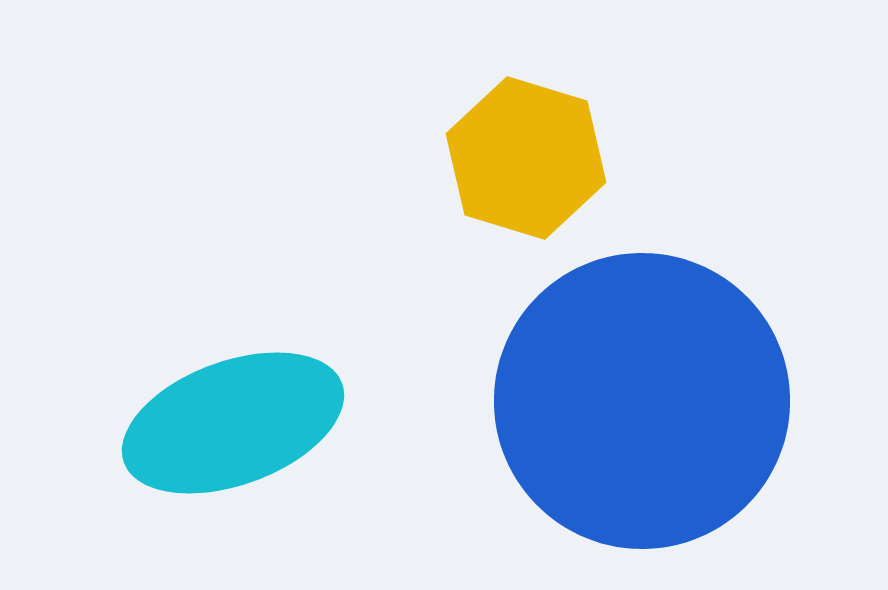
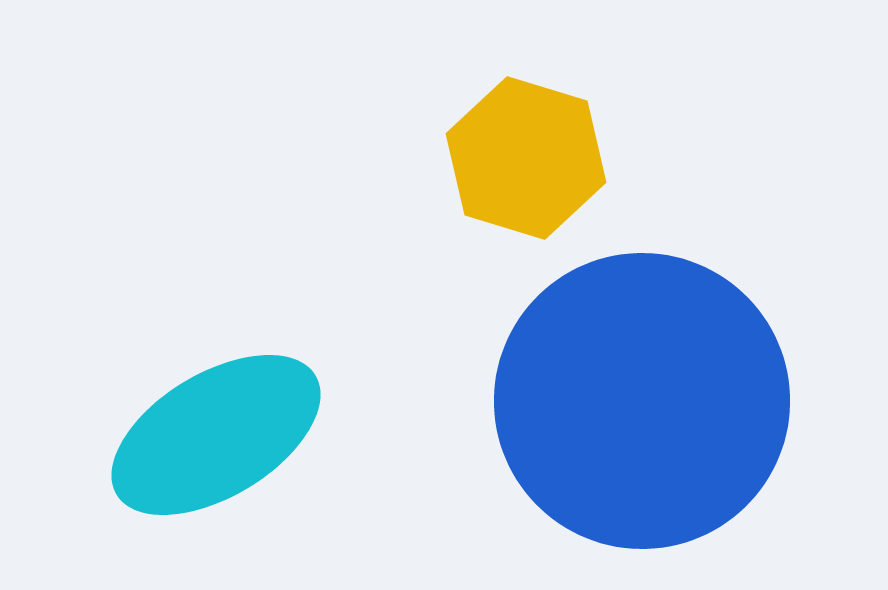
cyan ellipse: moved 17 px left, 12 px down; rotated 11 degrees counterclockwise
